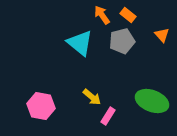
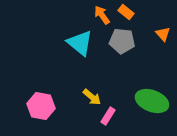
orange rectangle: moved 2 px left, 3 px up
orange triangle: moved 1 px right, 1 px up
gray pentagon: rotated 20 degrees clockwise
